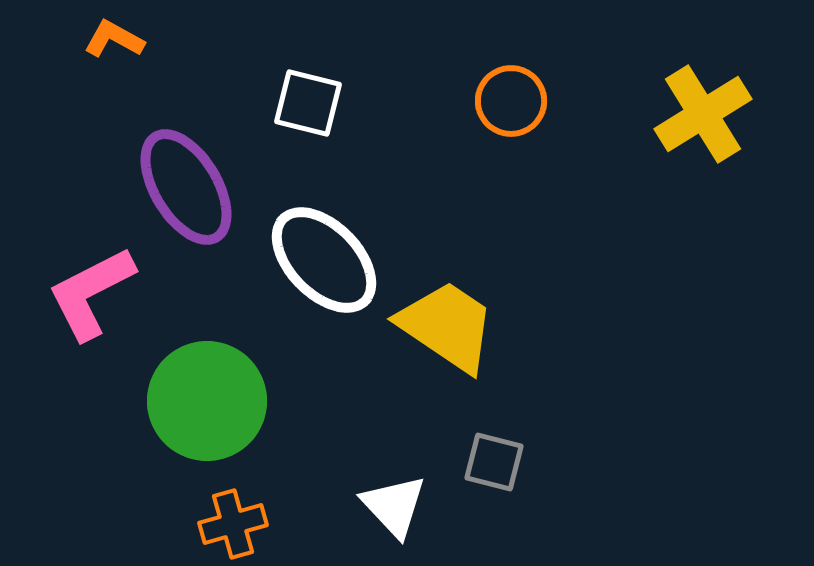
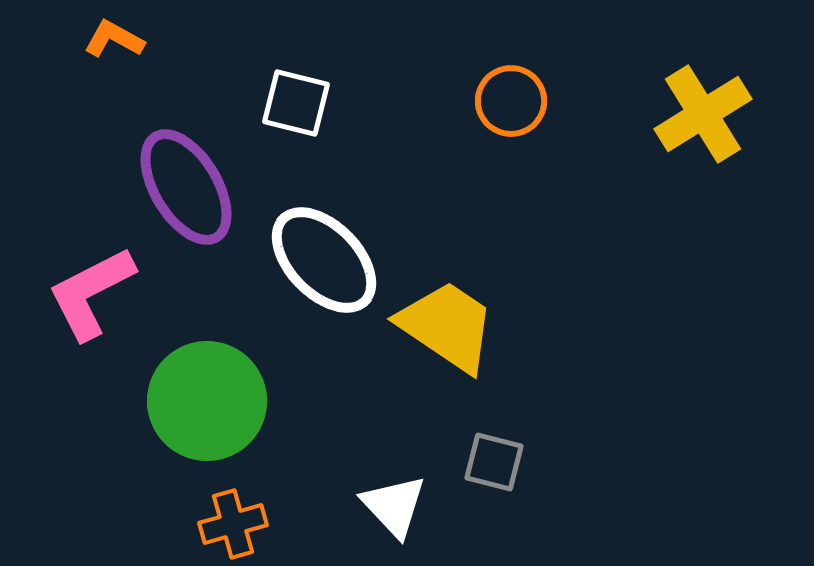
white square: moved 12 px left
